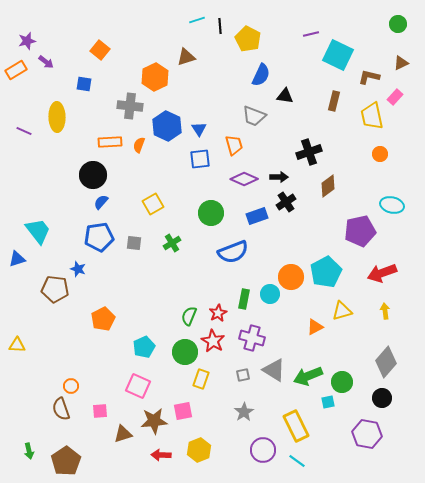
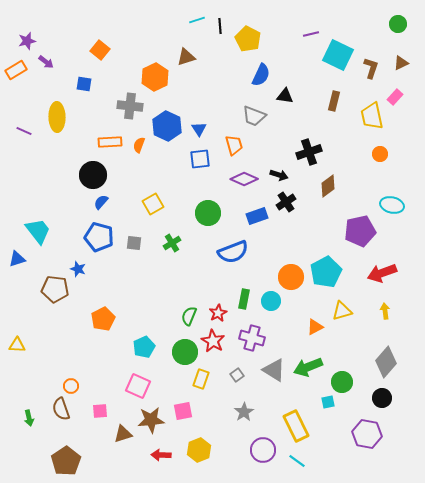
brown L-shape at (369, 77): moved 2 px right, 9 px up; rotated 95 degrees clockwise
black arrow at (279, 177): moved 2 px up; rotated 18 degrees clockwise
green circle at (211, 213): moved 3 px left
blue pentagon at (99, 237): rotated 24 degrees clockwise
cyan circle at (270, 294): moved 1 px right, 7 px down
gray square at (243, 375): moved 6 px left; rotated 24 degrees counterclockwise
green arrow at (308, 376): moved 9 px up
brown star at (154, 421): moved 3 px left, 1 px up
green arrow at (29, 451): moved 33 px up
